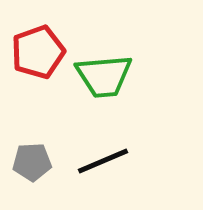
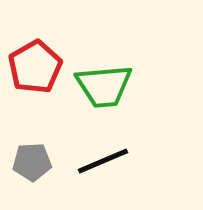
red pentagon: moved 3 px left, 15 px down; rotated 10 degrees counterclockwise
green trapezoid: moved 10 px down
